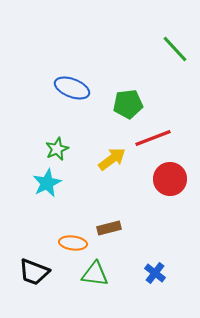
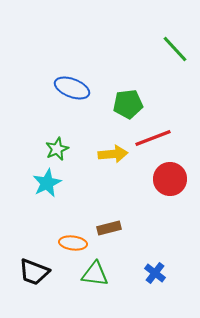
yellow arrow: moved 1 px right, 5 px up; rotated 32 degrees clockwise
